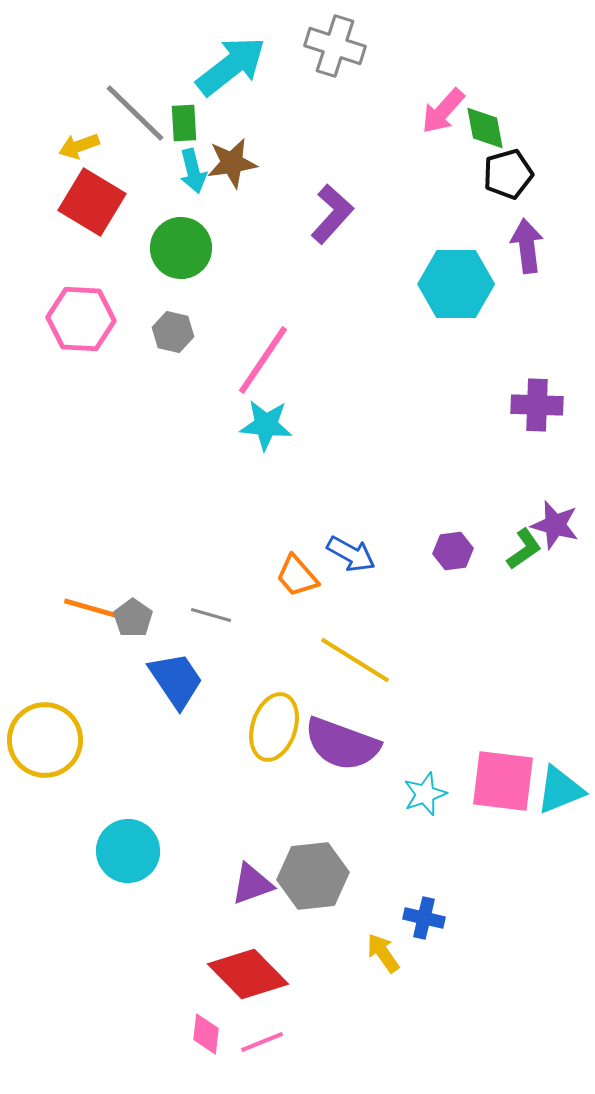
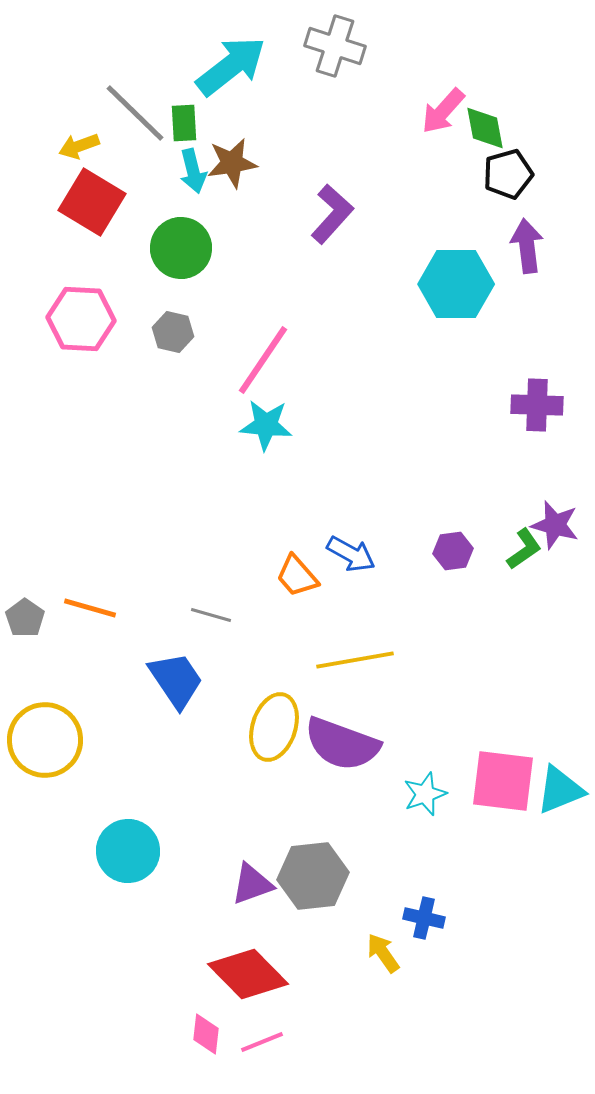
gray pentagon at (133, 618): moved 108 px left
yellow line at (355, 660): rotated 42 degrees counterclockwise
